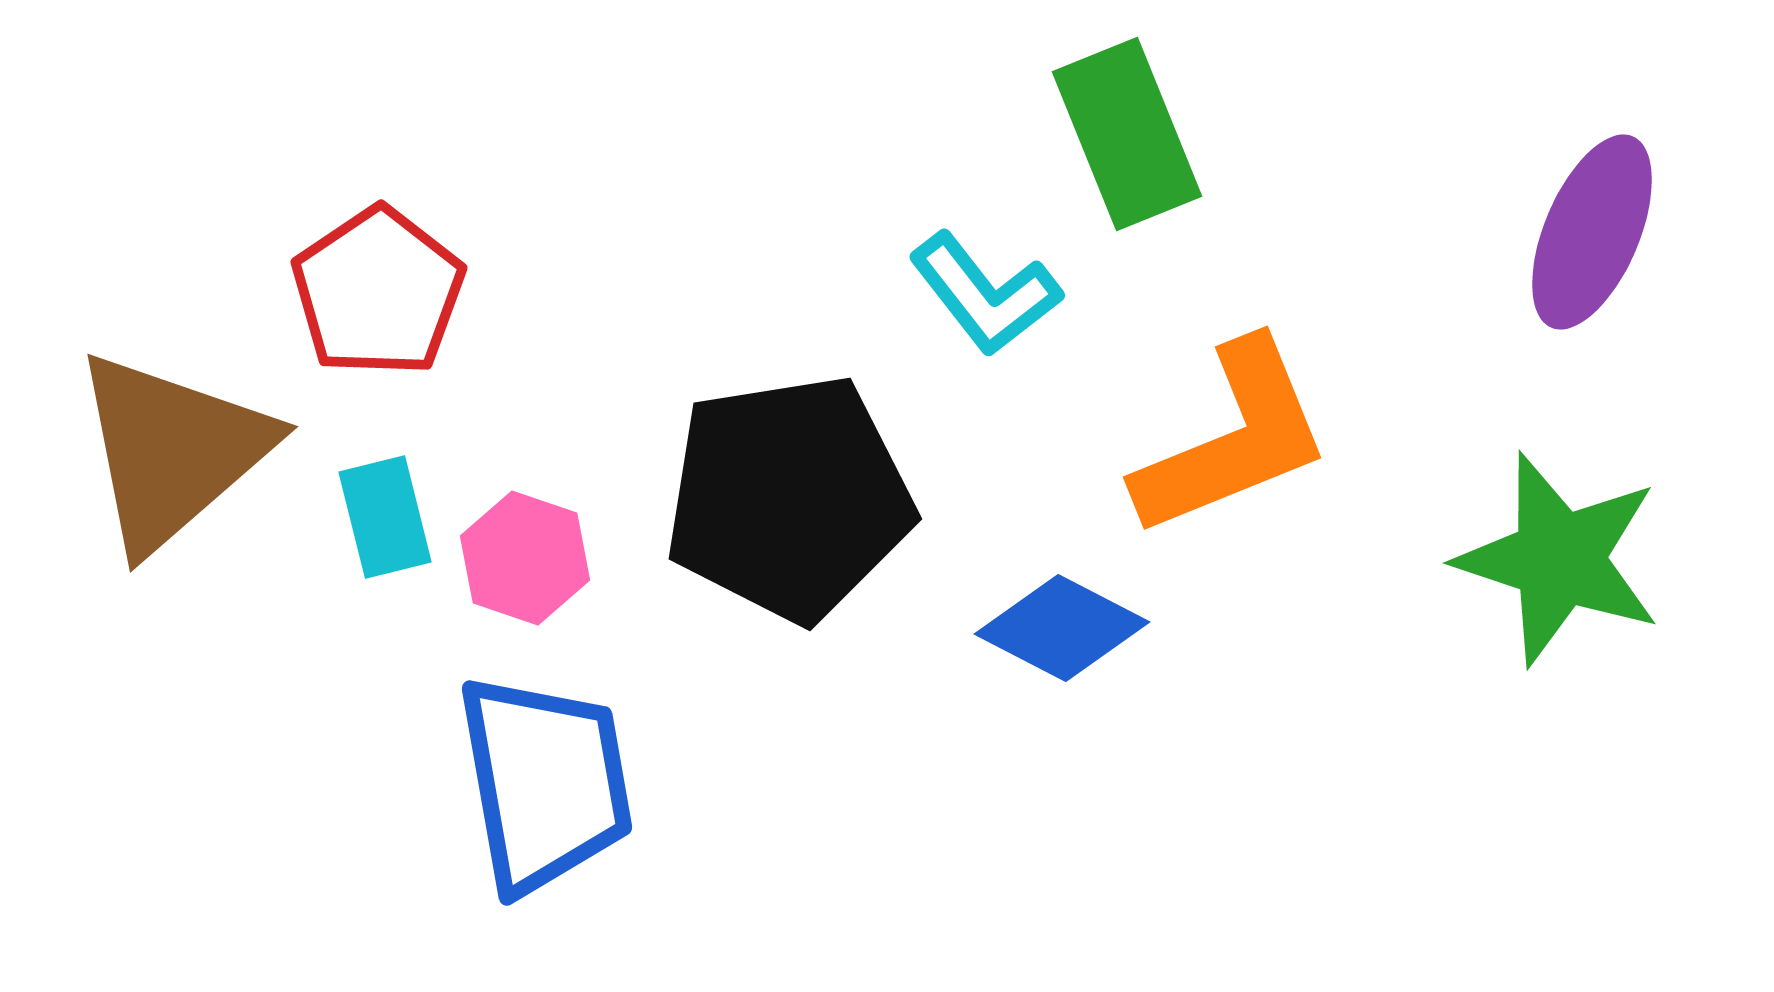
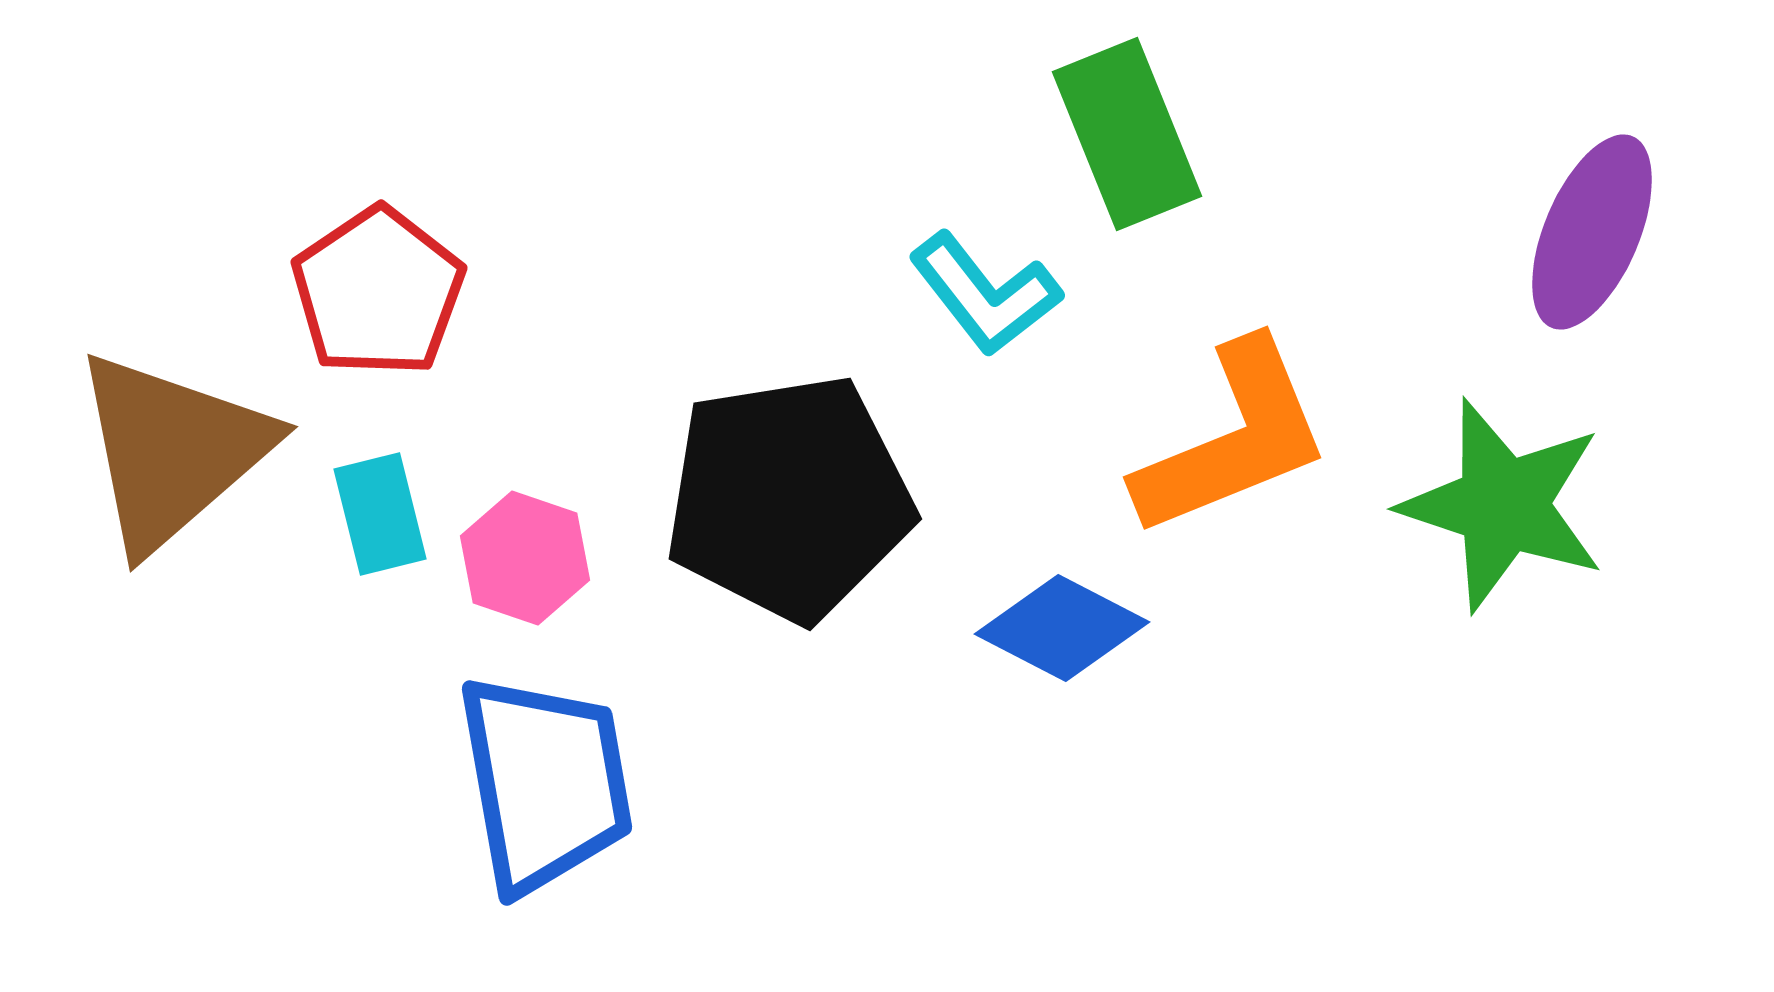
cyan rectangle: moved 5 px left, 3 px up
green star: moved 56 px left, 54 px up
